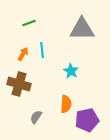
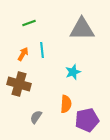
cyan star: moved 2 px right, 1 px down; rotated 21 degrees clockwise
